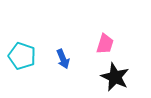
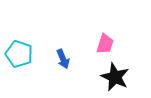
cyan pentagon: moved 3 px left, 2 px up
